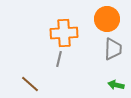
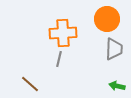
orange cross: moved 1 px left
gray trapezoid: moved 1 px right
green arrow: moved 1 px right, 1 px down
